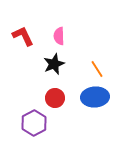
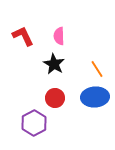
black star: rotated 20 degrees counterclockwise
